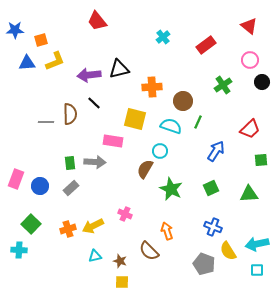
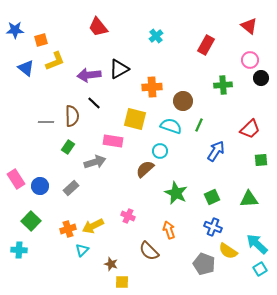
red trapezoid at (97, 21): moved 1 px right, 6 px down
cyan cross at (163, 37): moved 7 px left, 1 px up
red rectangle at (206, 45): rotated 24 degrees counterclockwise
blue triangle at (27, 63): moved 1 px left, 5 px down; rotated 42 degrees clockwise
black triangle at (119, 69): rotated 15 degrees counterclockwise
black circle at (262, 82): moved 1 px left, 4 px up
green cross at (223, 85): rotated 30 degrees clockwise
brown semicircle at (70, 114): moved 2 px right, 2 px down
green line at (198, 122): moved 1 px right, 3 px down
gray arrow at (95, 162): rotated 20 degrees counterclockwise
green rectangle at (70, 163): moved 2 px left, 16 px up; rotated 40 degrees clockwise
brown semicircle at (145, 169): rotated 18 degrees clockwise
pink rectangle at (16, 179): rotated 54 degrees counterclockwise
green square at (211, 188): moved 1 px right, 9 px down
green star at (171, 189): moved 5 px right, 4 px down
green triangle at (249, 194): moved 5 px down
pink cross at (125, 214): moved 3 px right, 2 px down
green square at (31, 224): moved 3 px up
orange arrow at (167, 231): moved 2 px right, 1 px up
cyan arrow at (257, 244): rotated 55 degrees clockwise
yellow semicircle at (228, 251): rotated 24 degrees counterclockwise
cyan triangle at (95, 256): moved 13 px left, 6 px up; rotated 32 degrees counterclockwise
brown star at (120, 261): moved 9 px left, 3 px down
cyan square at (257, 270): moved 3 px right, 1 px up; rotated 32 degrees counterclockwise
